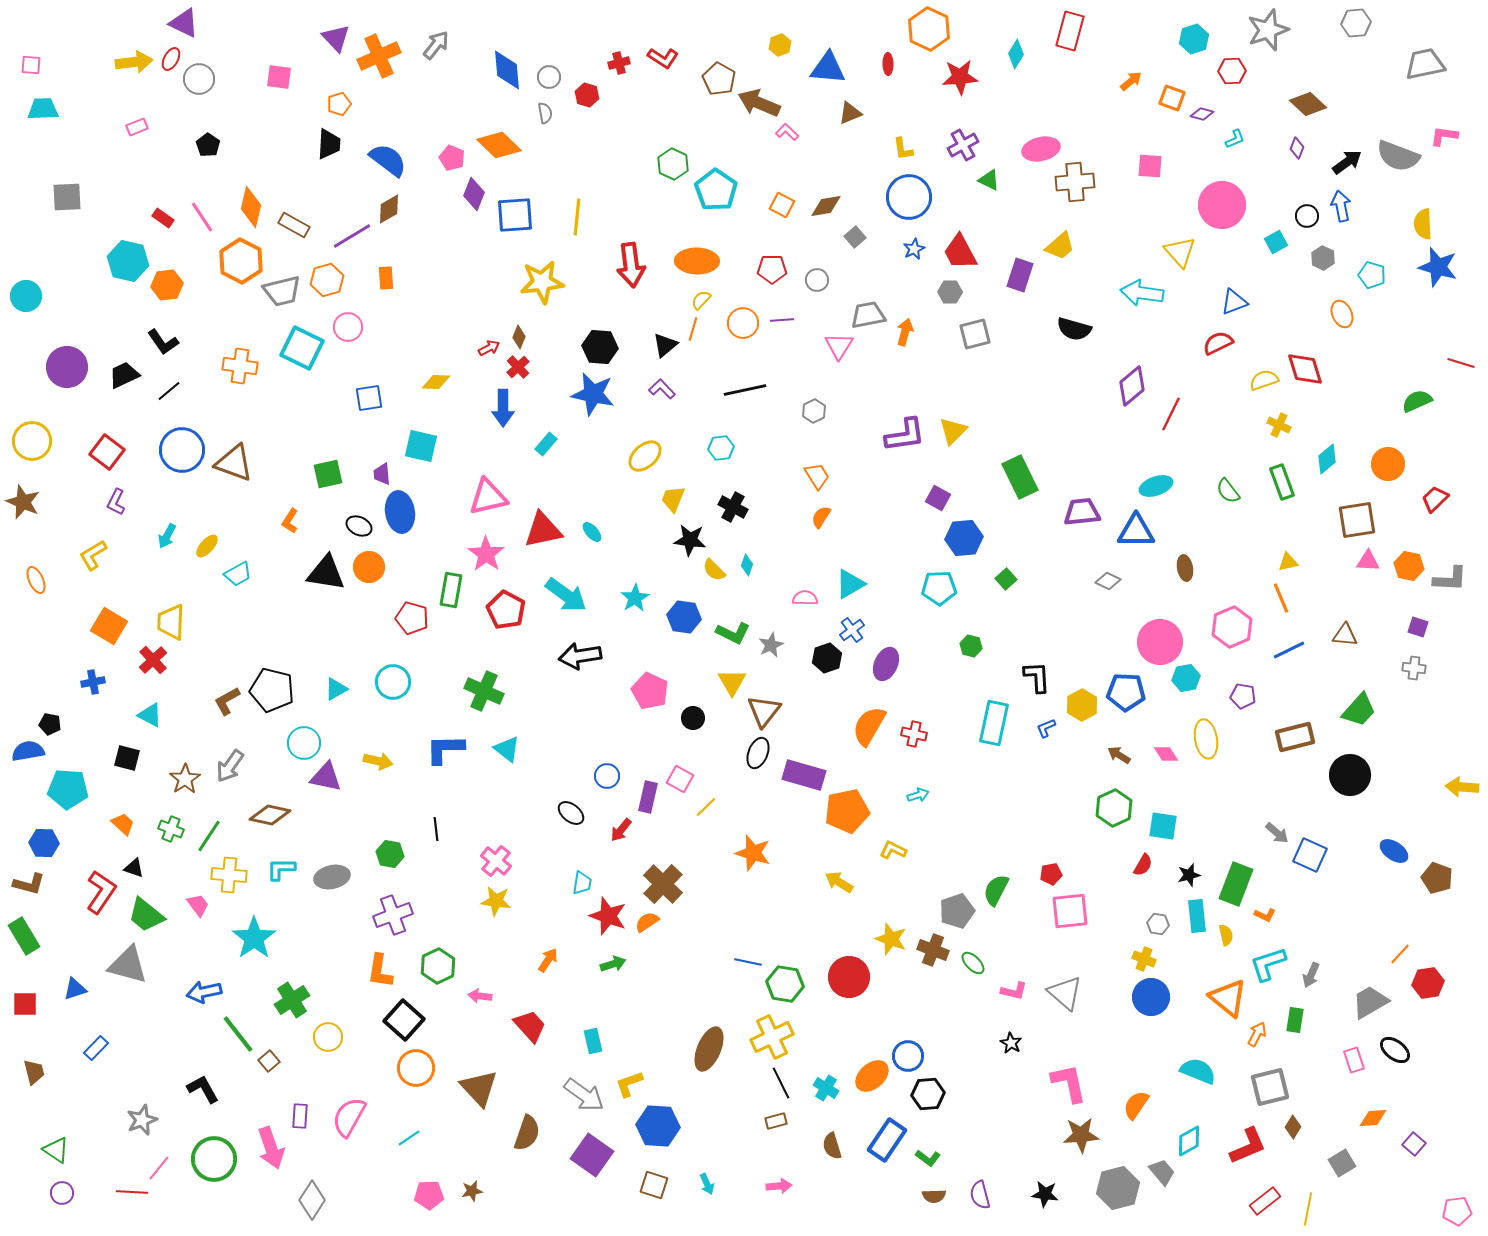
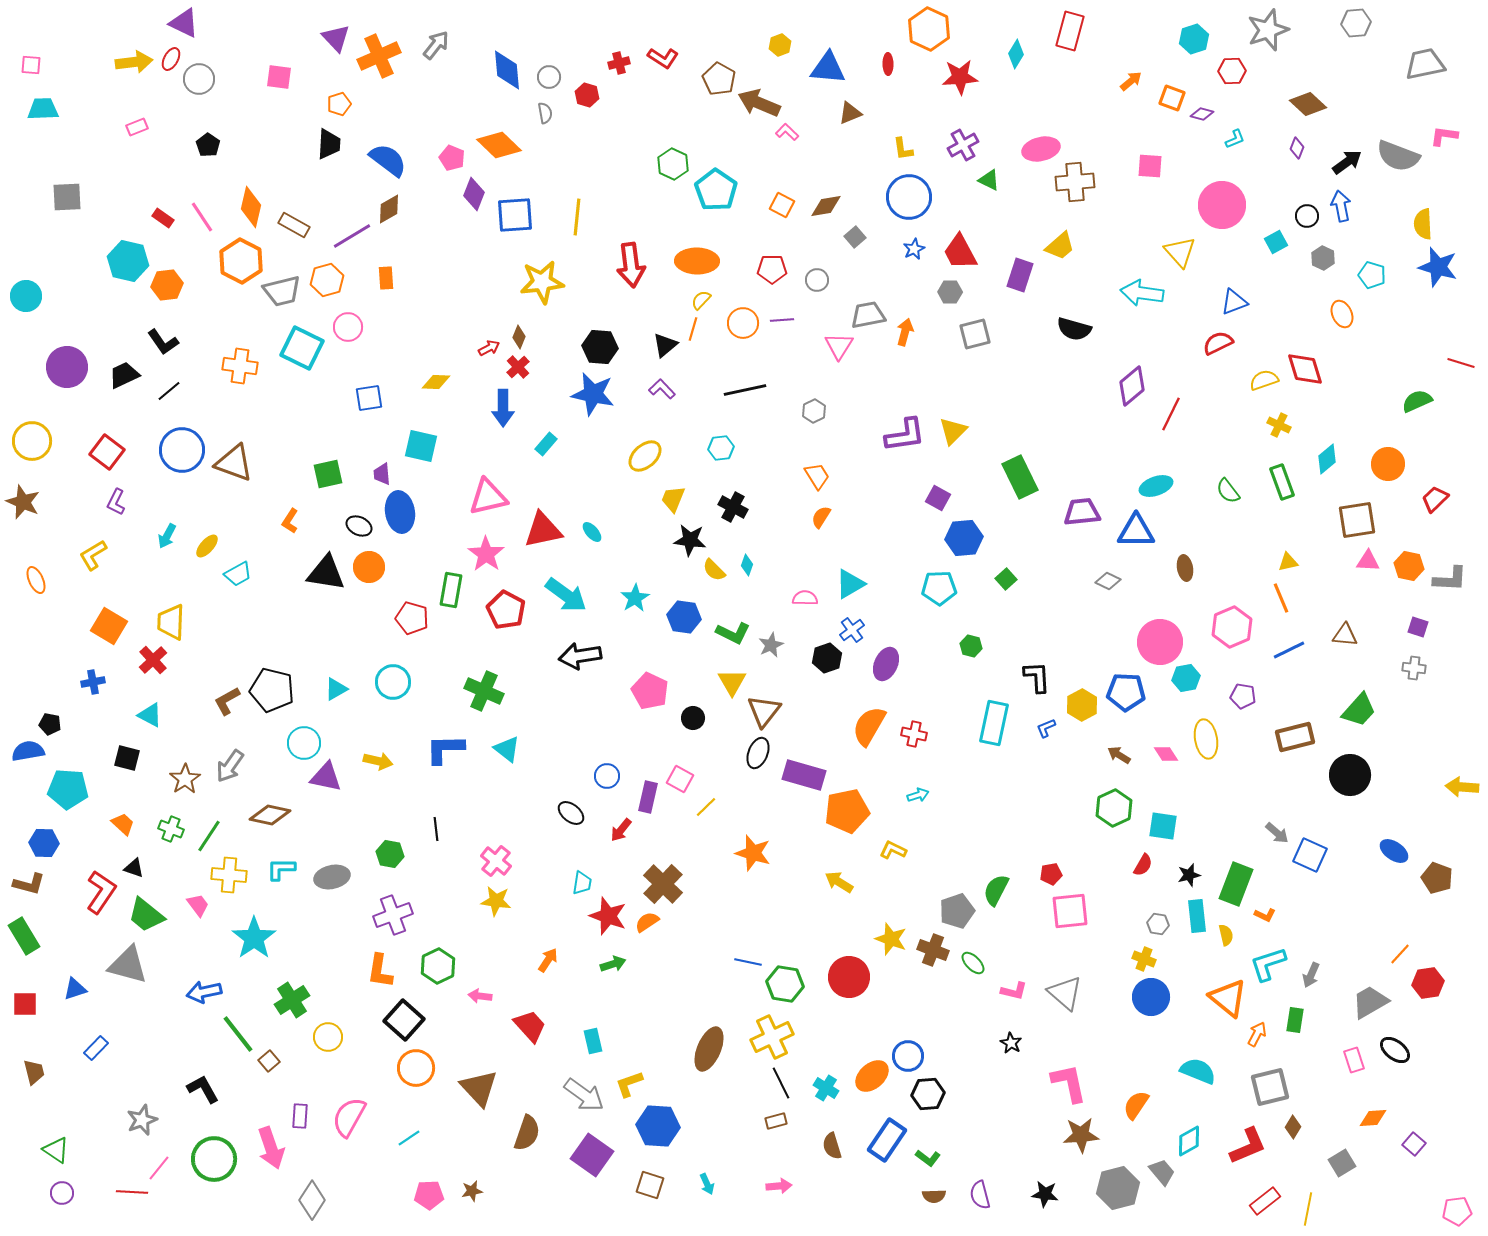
brown square at (654, 1185): moved 4 px left
